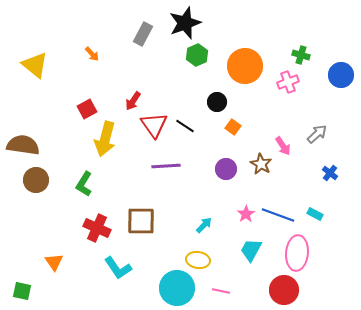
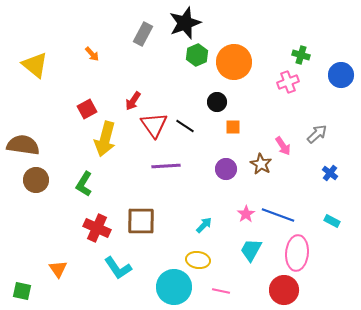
orange circle: moved 11 px left, 4 px up
orange square: rotated 35 degrees counterclockwise
cyan rectangle: moved 17 px right, 7 px down
orange triangle: moved 4 px right, 7 px down
cyan circle: moved 3 px left, 1 px up
